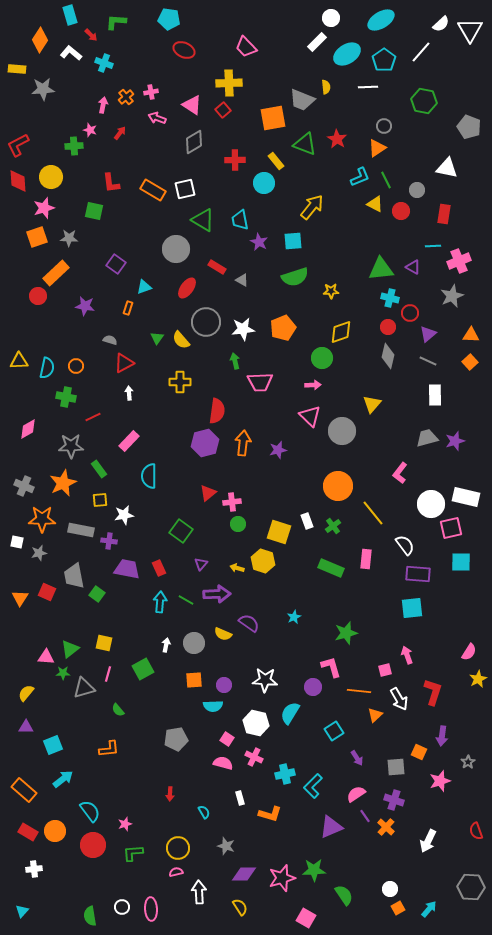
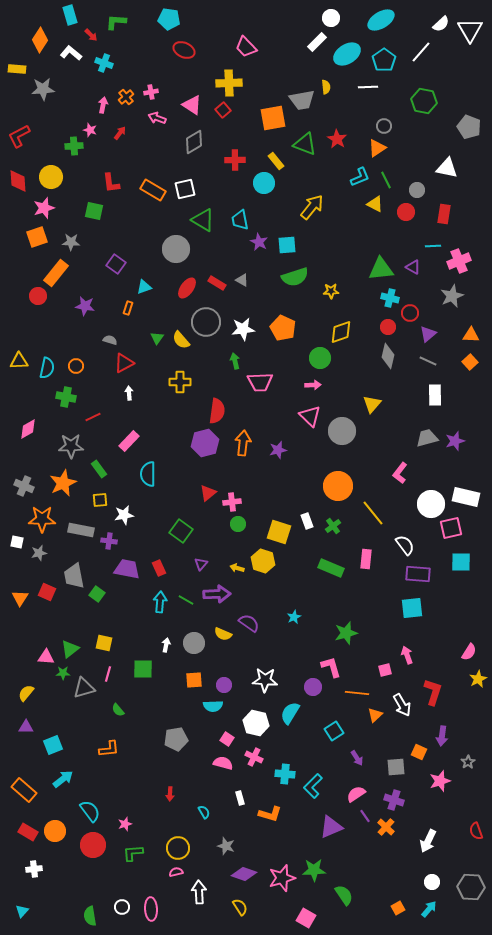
gray trapezoid at (302, 100): rotated 32 degrees counterclockwise
red L-shape at (18, 145): moved 1 px right, 9 px up
red circle at (401, 211): moved 5 px right, 1 px down
gray star at (69, 238): moved 2 px right, 4 px down
cyan square at (293, 241): moved 6 px left, 4 px down
red rectangle at (217, 267): moved 16 px down
orange rectangle at (56, 273): rotated 8 degrees counterclockwise
orange pentagon at (283, 328): rotated 25 degrees counterclockwise
green circle at (322, 358): moved 2 px left
cyan semicircle at (149, 476): moved 1 px left, 2 px up
green square at (143, 669): rotated 30 degrees clockwise
orange line at (359, 691): moved 2 px left, 2 px down
white arrow at (399, 699): moved 3 px right, 6 px down
cyan cross at (285, 774): rotated 18 degrees clockwise
purple diamond at (244, 874): rotated 20 degrees clockwise
white circle at (390, 889): moved 42 px right, 7 px up
